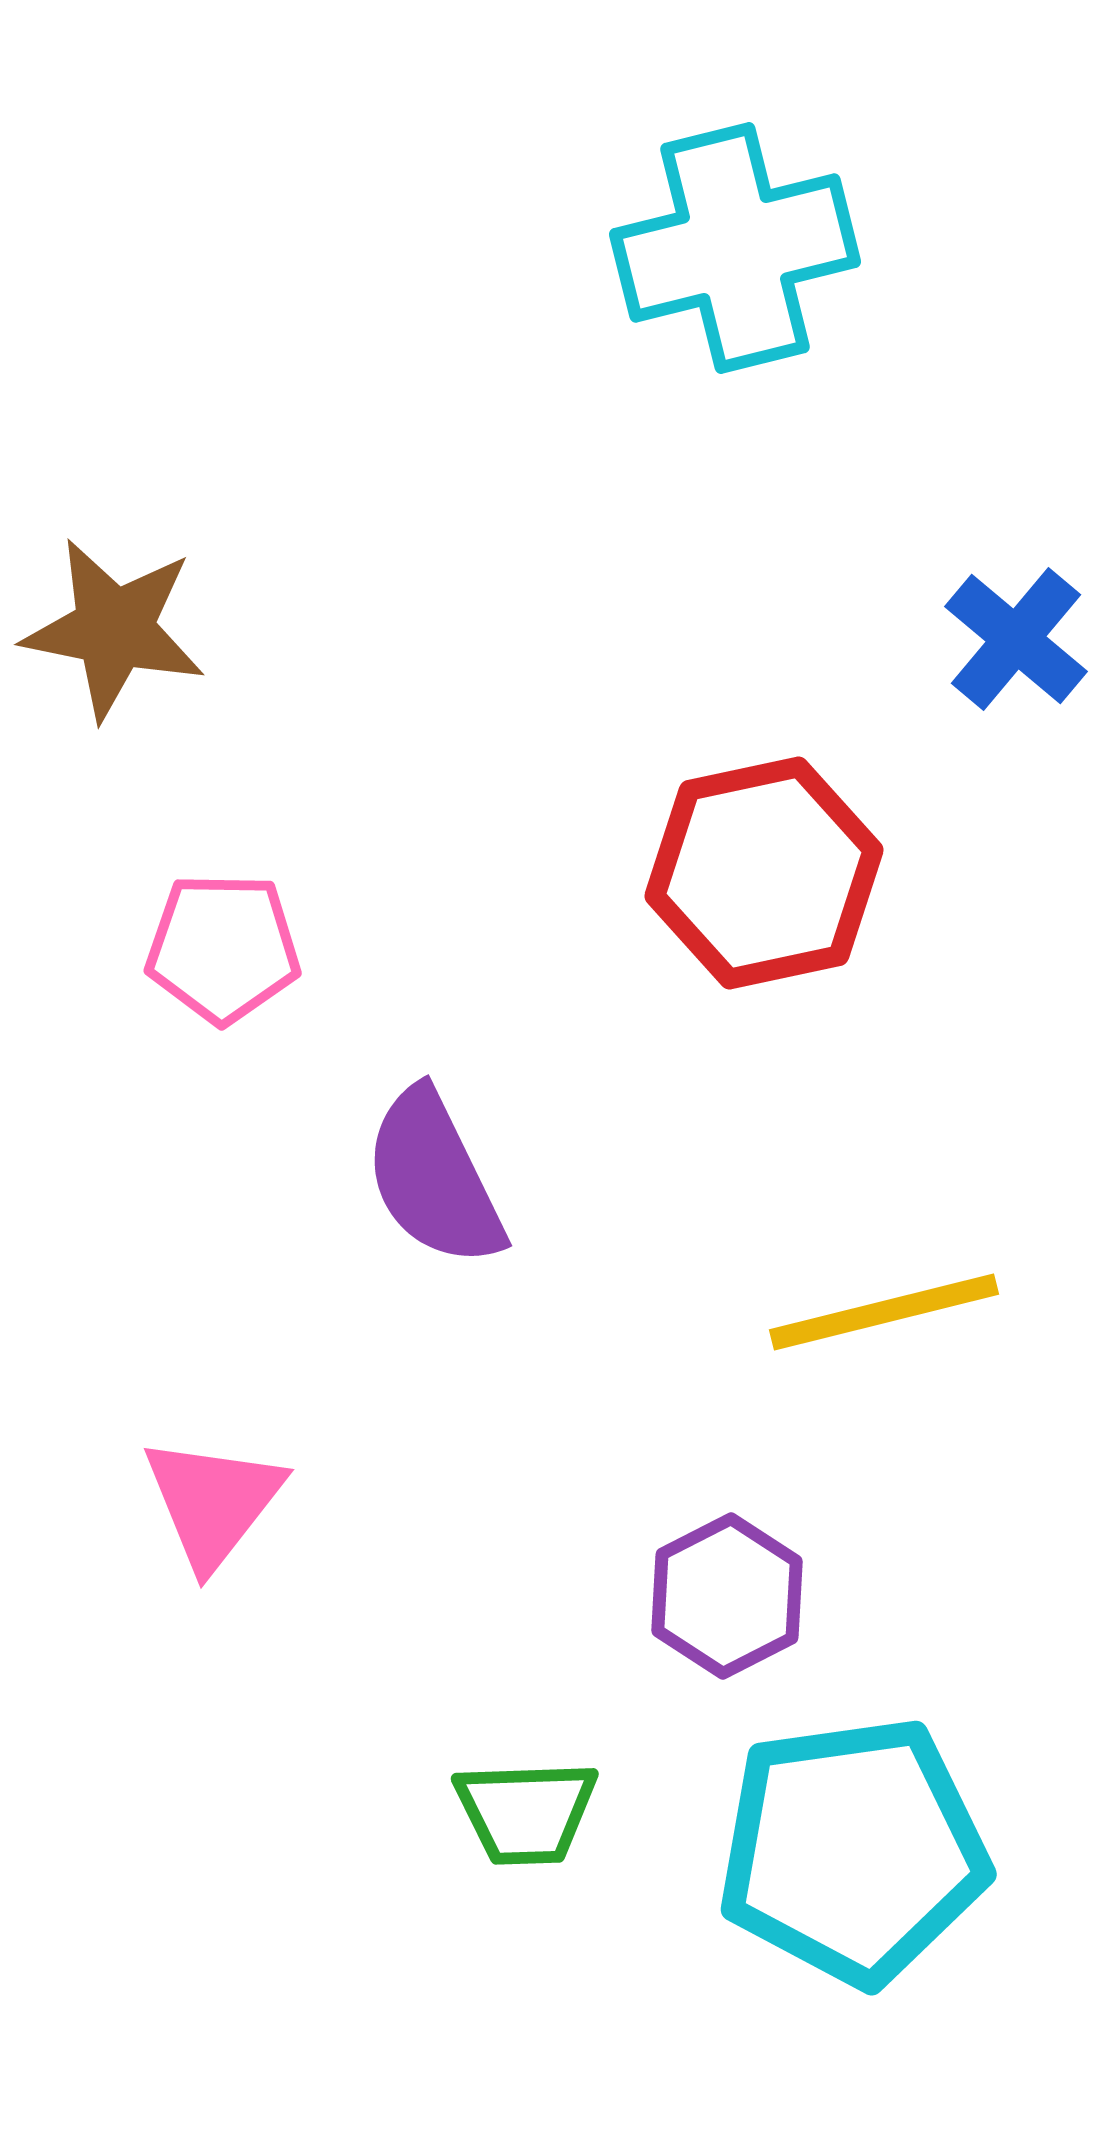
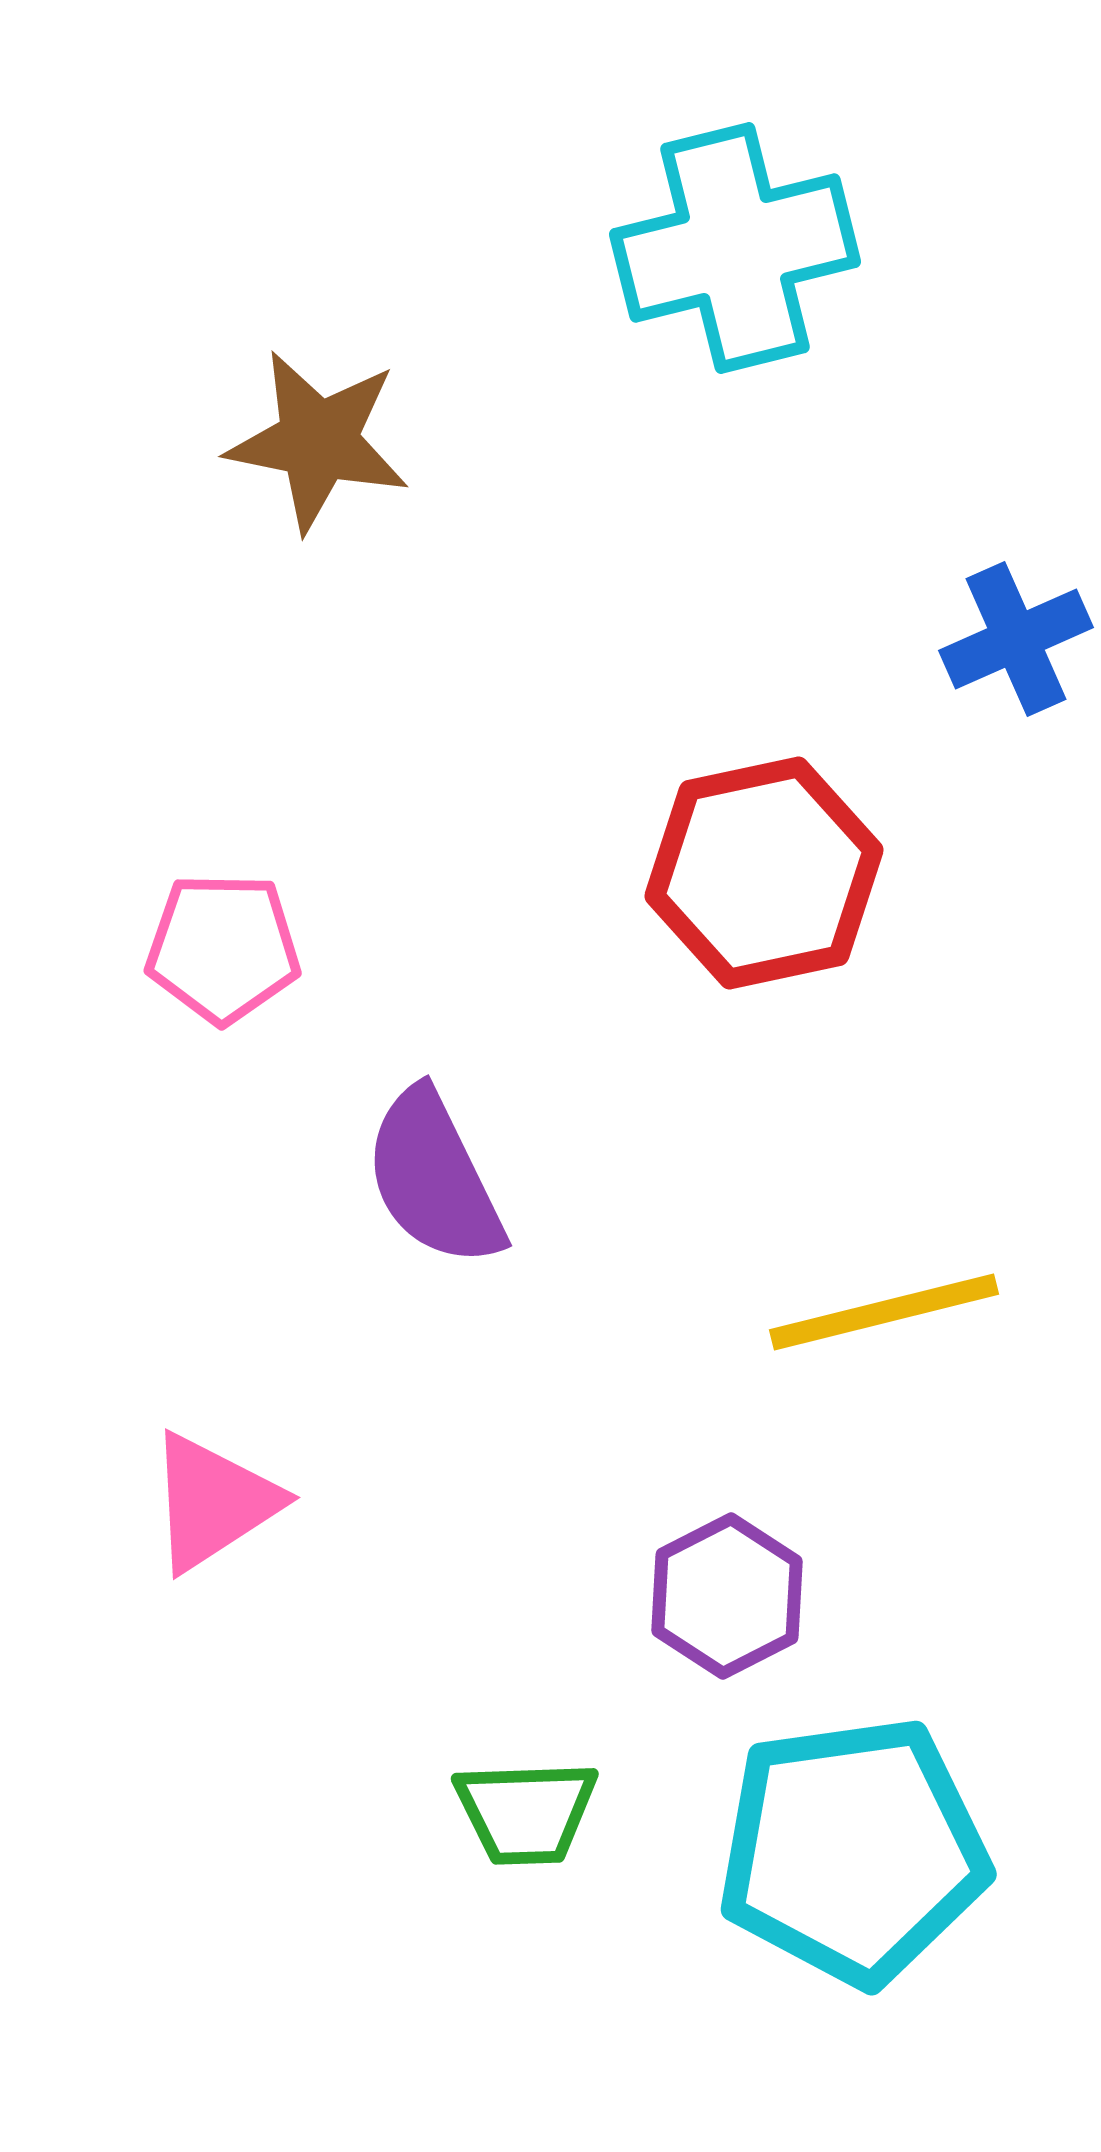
brown star: moved 204 px right, 188 px up
blue cross: rotated 26 degrees clockwise
pink triangle: rotated 19 degrees clockwise
